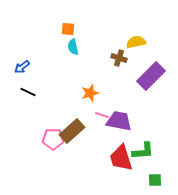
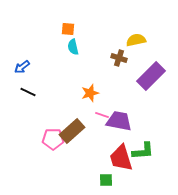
yellow semicircle: moved 2 px up
green square: moved 49 px left
